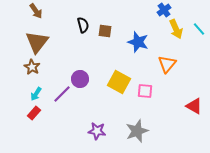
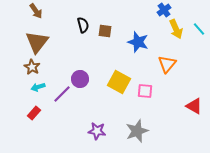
cyan arrow: moved 2 px right, 7 px up; rotated 40 degrees clockwise
